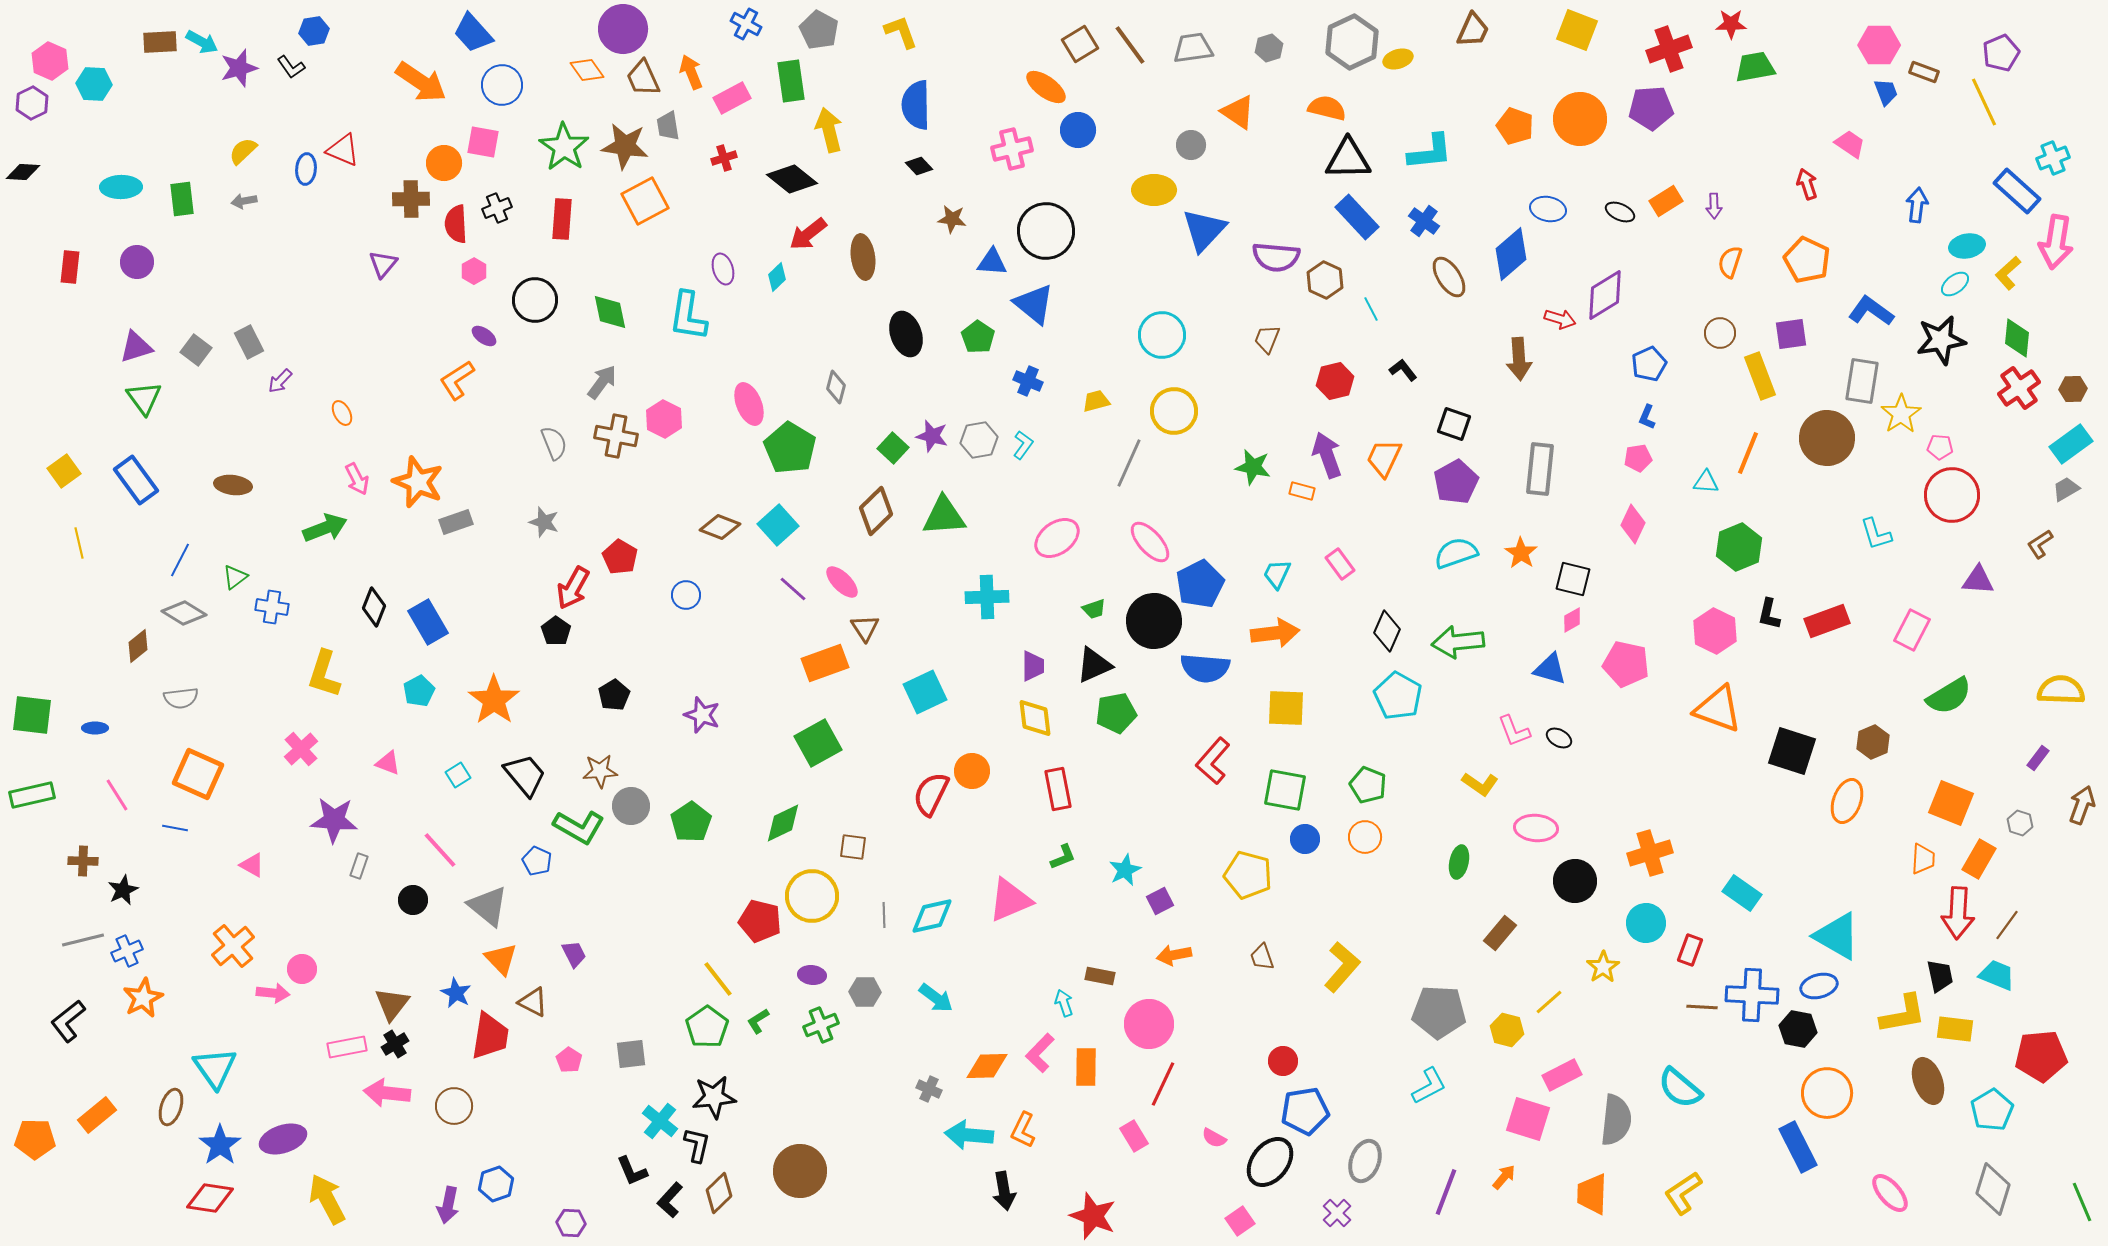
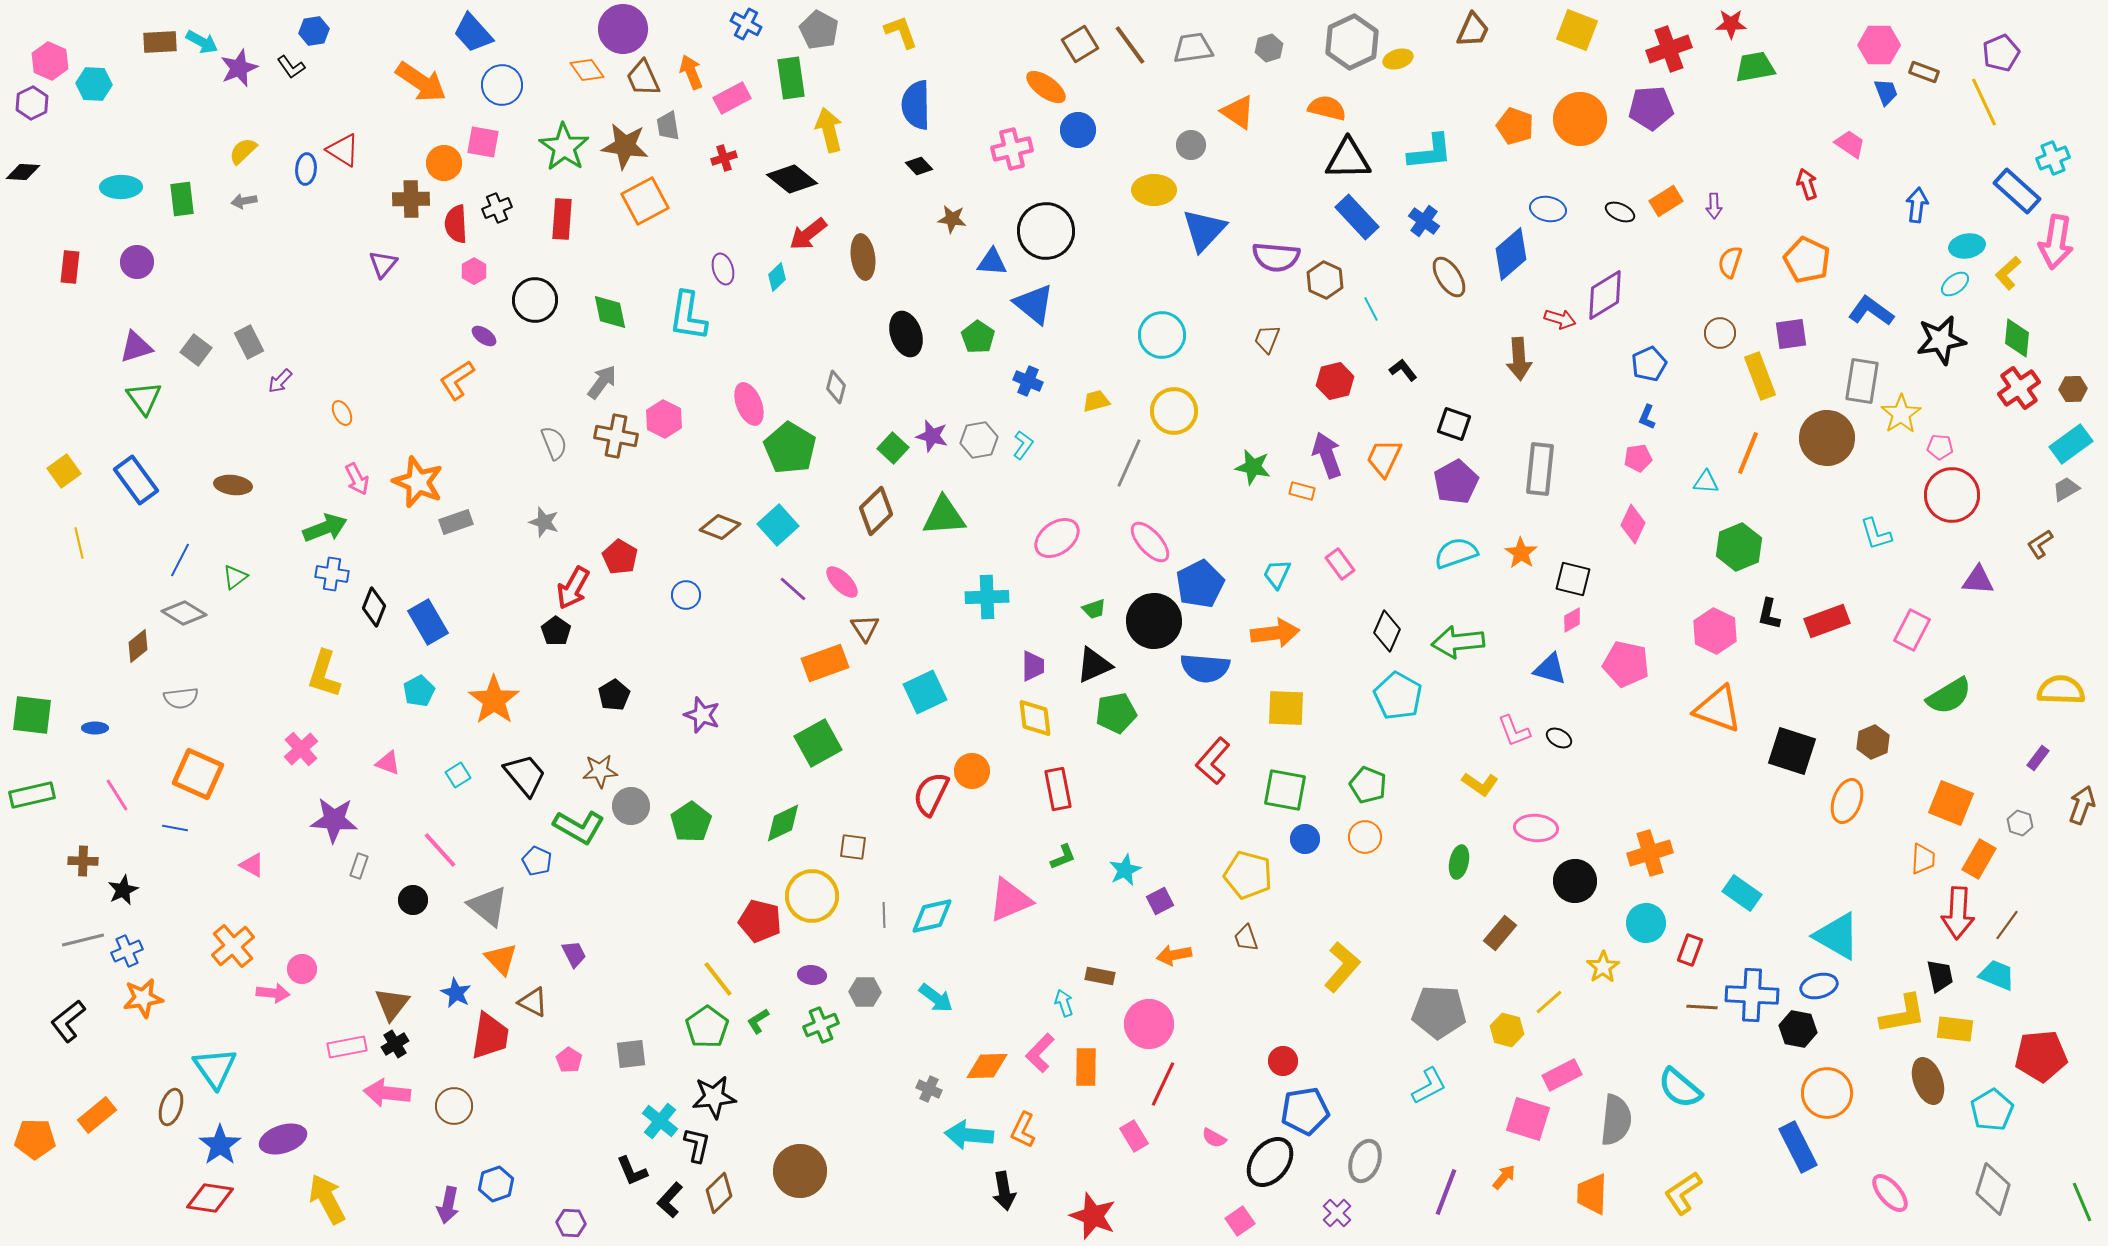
purple star at (239, 68): rotated 6 degrees counterclockwise
green rectangle at (791, 81): moved 3 px up
red triangle at (343, 150): rotated 9 degrees clockwise
blue cross at (272, 607): moved 60 px right, 33 px up
brown trapezoid at (1262, 957): moved 16 px left, 19 px up
orange star at (143, 998): rotated 18 degrees clockwise
